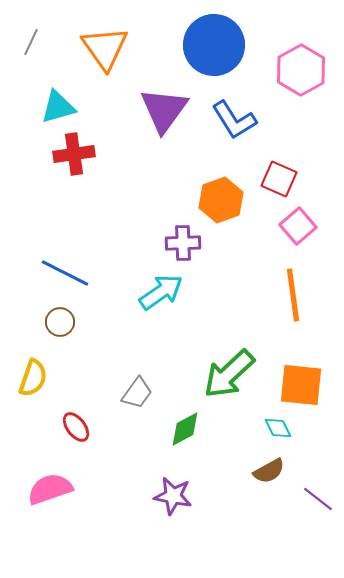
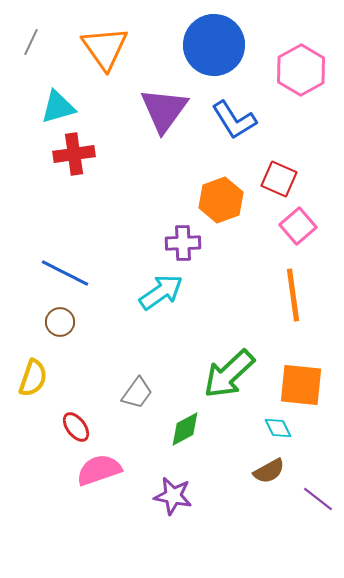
pink semicircle: moved 49 px right, 19 px up
